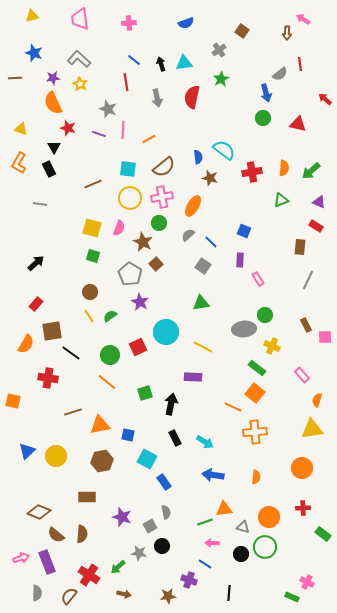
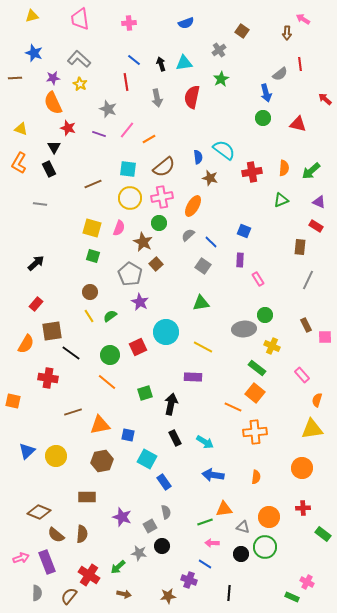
pink line at (123, 130): moved 4 px right; rotated 36 degrees clockwise
